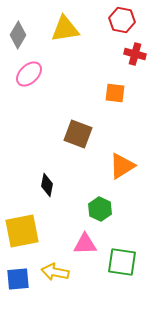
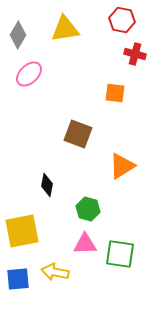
green hexagon: moved 12 px left; rotated 10 degrees counterclockwise
green square: moved 2 px left, 8 px up
